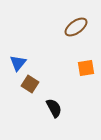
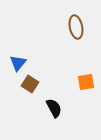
brown ellipse: rotated 65 degrees counterclockwise
orange square: moved 14 px down
